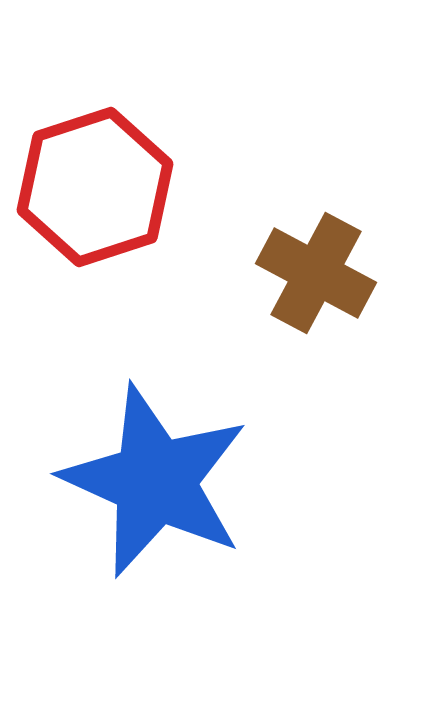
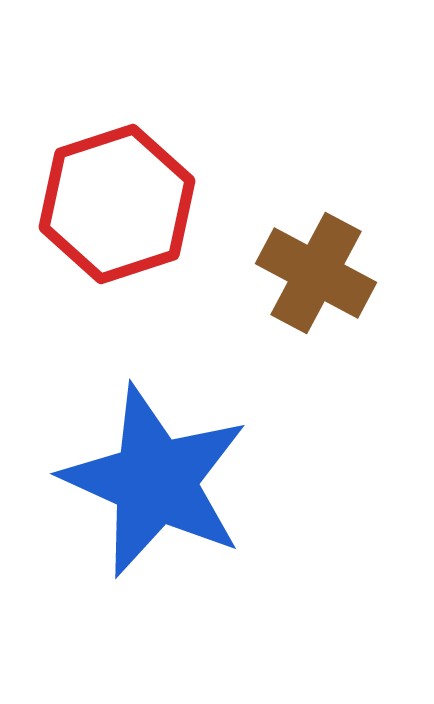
red hexagon: moved 22 px right, 17 px down
